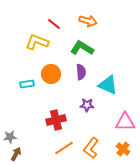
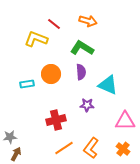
yellow L-shape: moved 1 px left, 3 px up
pink triangle: moved 1 px up
